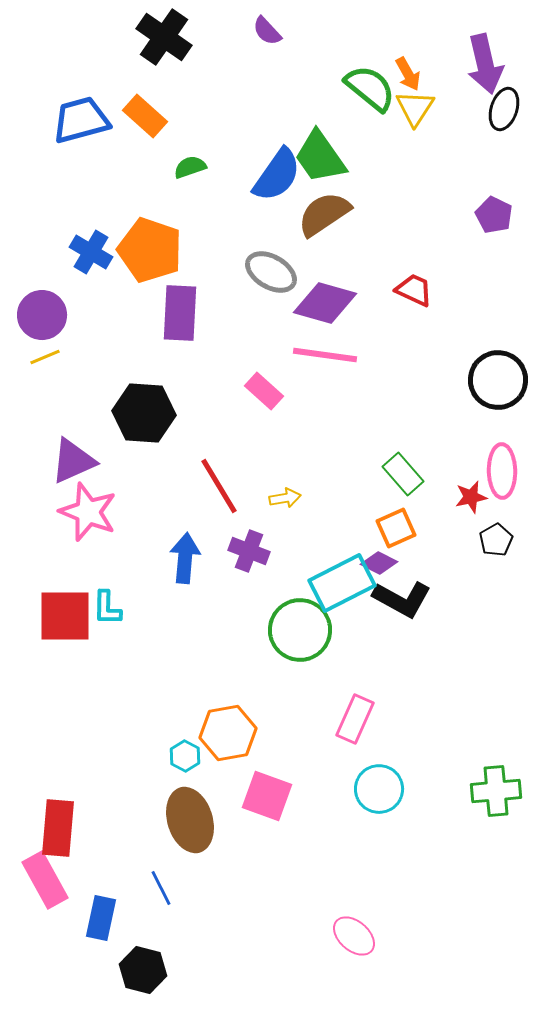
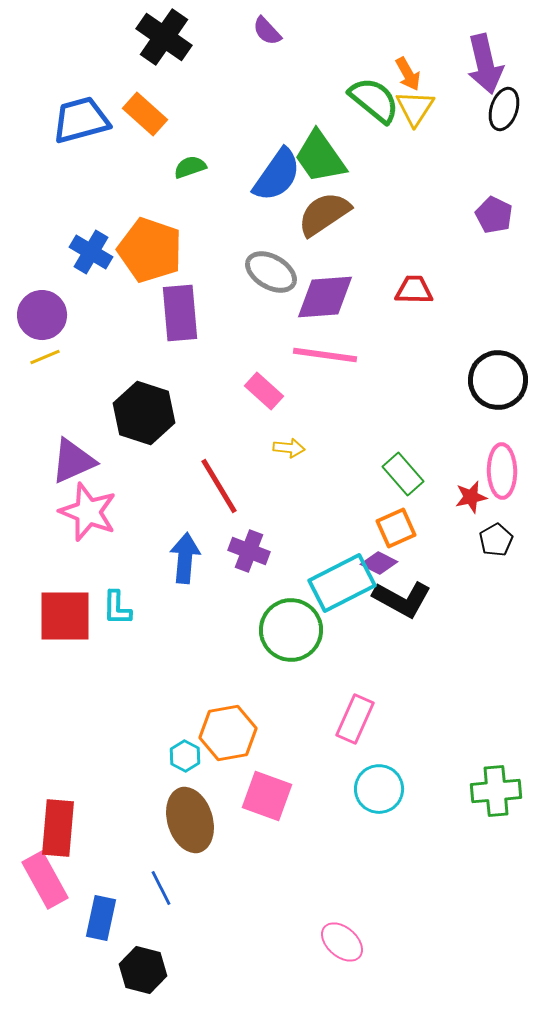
green semicircle at (370, 88): moved 4 px right, 12 px down
orange rectangle at (145, 116): moved 2 px up
red trapezoid at (414, 290): rotated 24 degrees counterclockwise
purple diamond at (325, 303): moved 6 px up; rotated 20 degrees counterclockwise
purple rectangle at (180, 313): rotated 8 degrees counterclockwise
black hexagon at (144, 413): rotated 14 degrees clockwise
yellow arrow at (285, 498): moved 4 px right, 50 px up; rotated 16 degrees clockwise
cyan L-shape at (107, 608): moved 10 px right
green circle at (300, 630): moved 9 px left
pink ellipse at (354, 936): moved 12 px left, 6 px down
